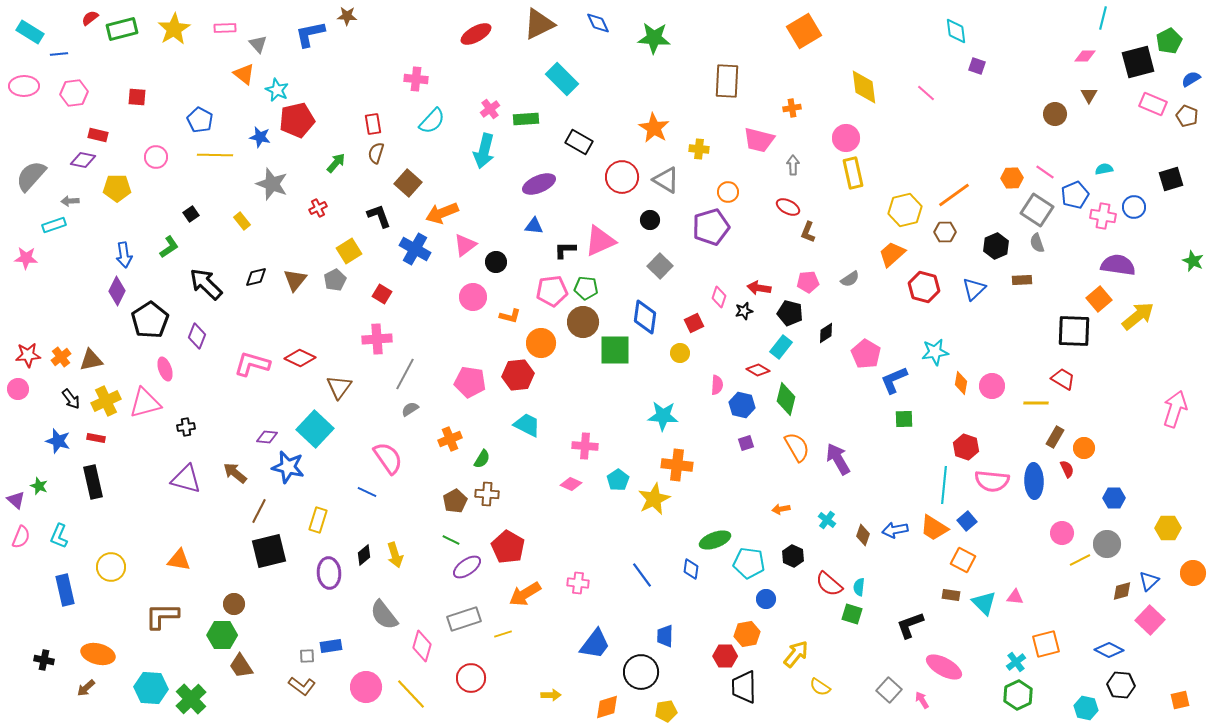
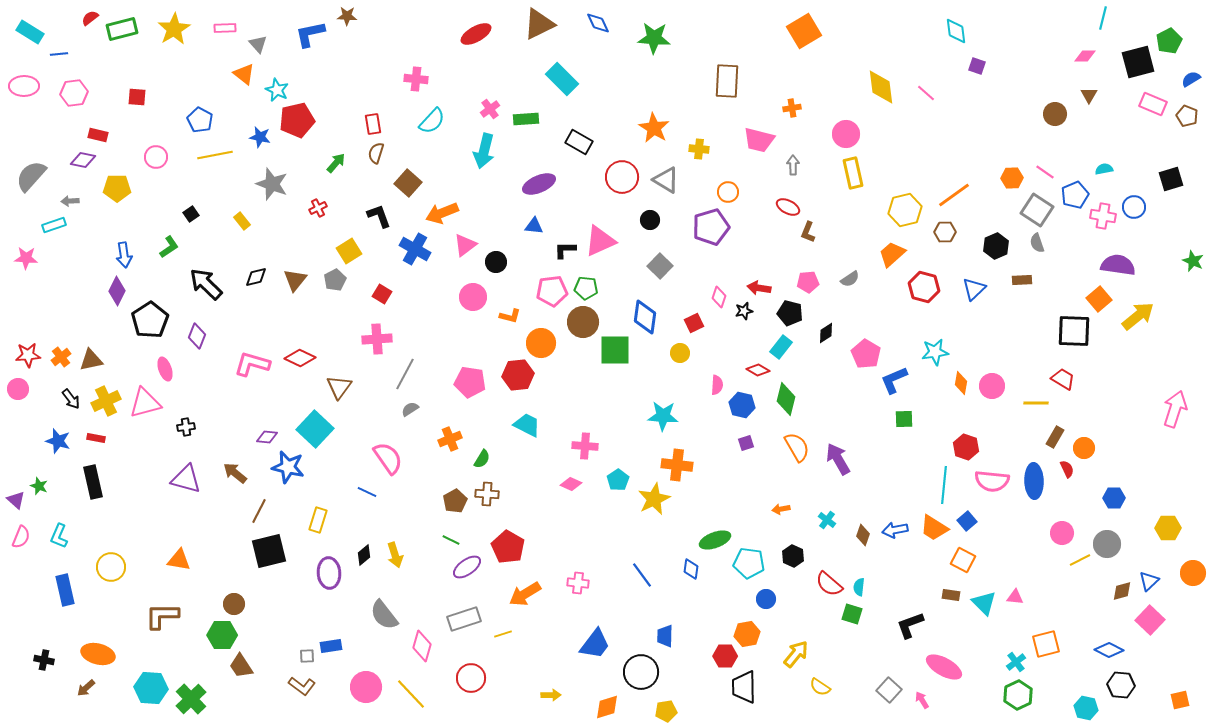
yellow diamond at (864, 87): moved 17 px right
pink circle at (846, 138): moved 4 px up
yellow line at (215, 155): rotated 12 degrees counterclockwise
